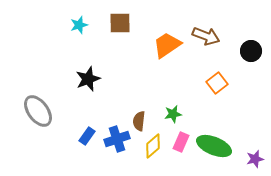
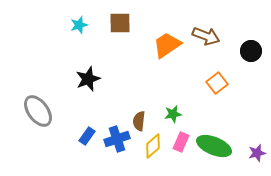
purple star: moved 2 px right, 6 px up
